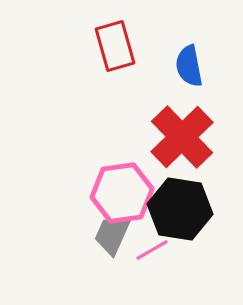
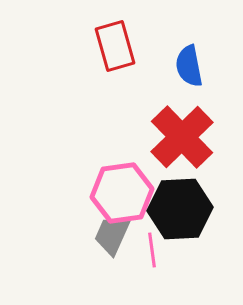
black hexagon: rotated 12 degrees counterclockwise
pink line: rotated 68 degrees counterclockwise
